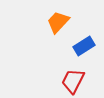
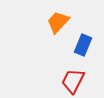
blue rectangle: moved 1 px left, 1 px up; rotated 35 degrees counterclockwise
